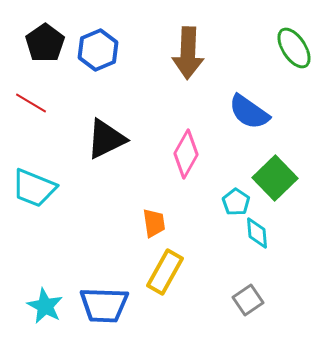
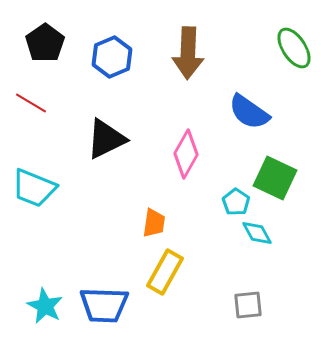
blue hexagon: moved 14 px right, 7 px down
green square: rotated 21 degrees counterclockwise
orange trapezoid: rotated 16 degrees clockwise
cyan diamond: rotated 24 degrees counterclockwise
gray square: moved 5 px down; rotated 28 degrees clockwise
